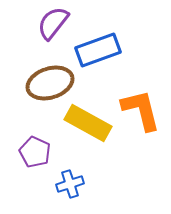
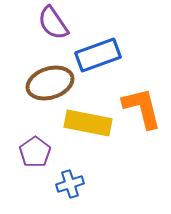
purple semicircle: rotated 72 degrees counterclockwise
blue rectangle: moved 5 px down
orange L-shape: moved 1 px right, 2 px up
yellow rectangle: rotated 18 degrees counterclockwise
purple pentagon: rotated 12 degrees clockwise
